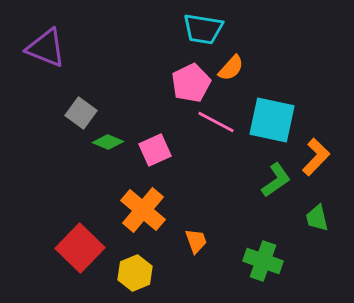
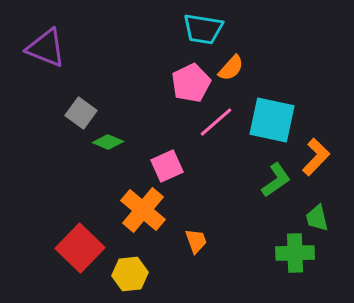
pink line: rotated 69 degrees counterclockwise
pink square: moved 12 px right, 16 px down
green cross: moved 32 px right, 8 px up; rotated 21 degrees counterclockwise
yellow hexagon: moved 5 px left, 1 px down; rotated 16 degrees clockwise
